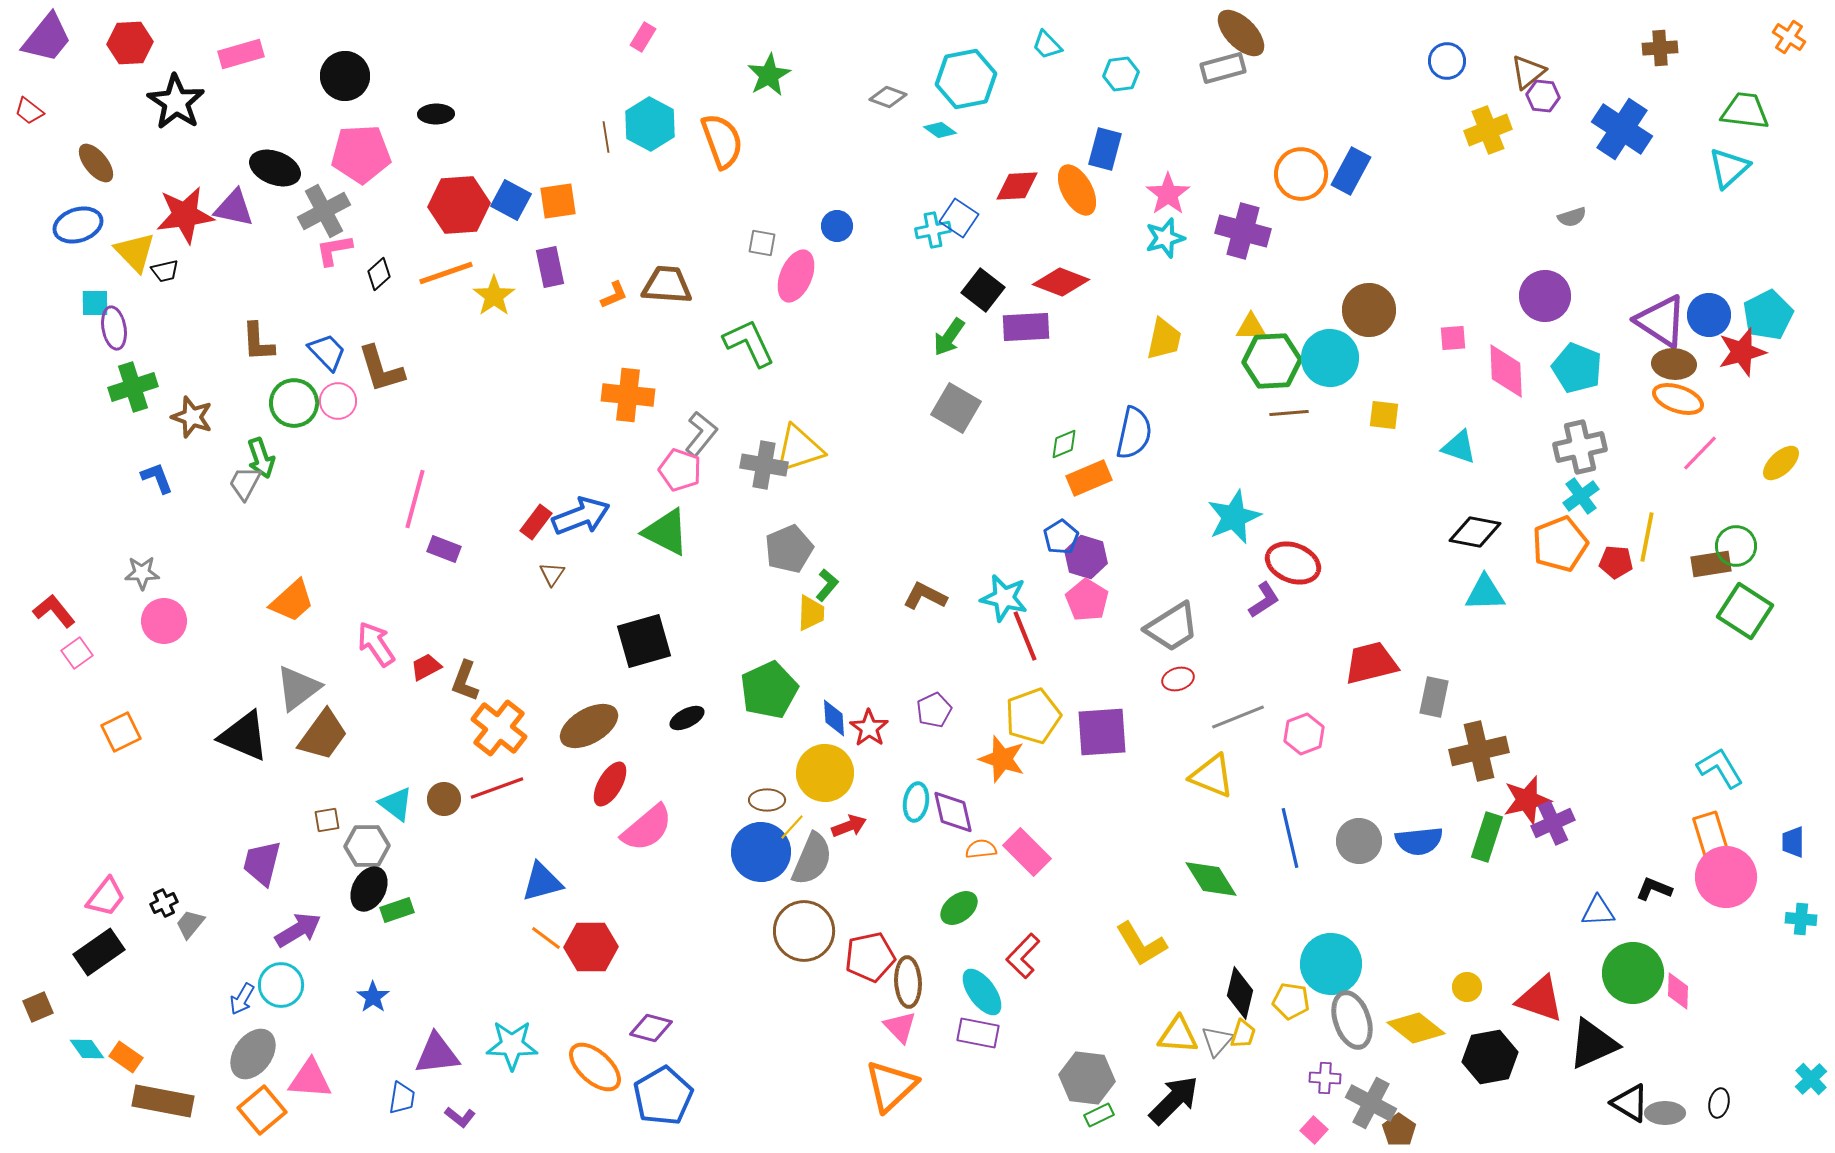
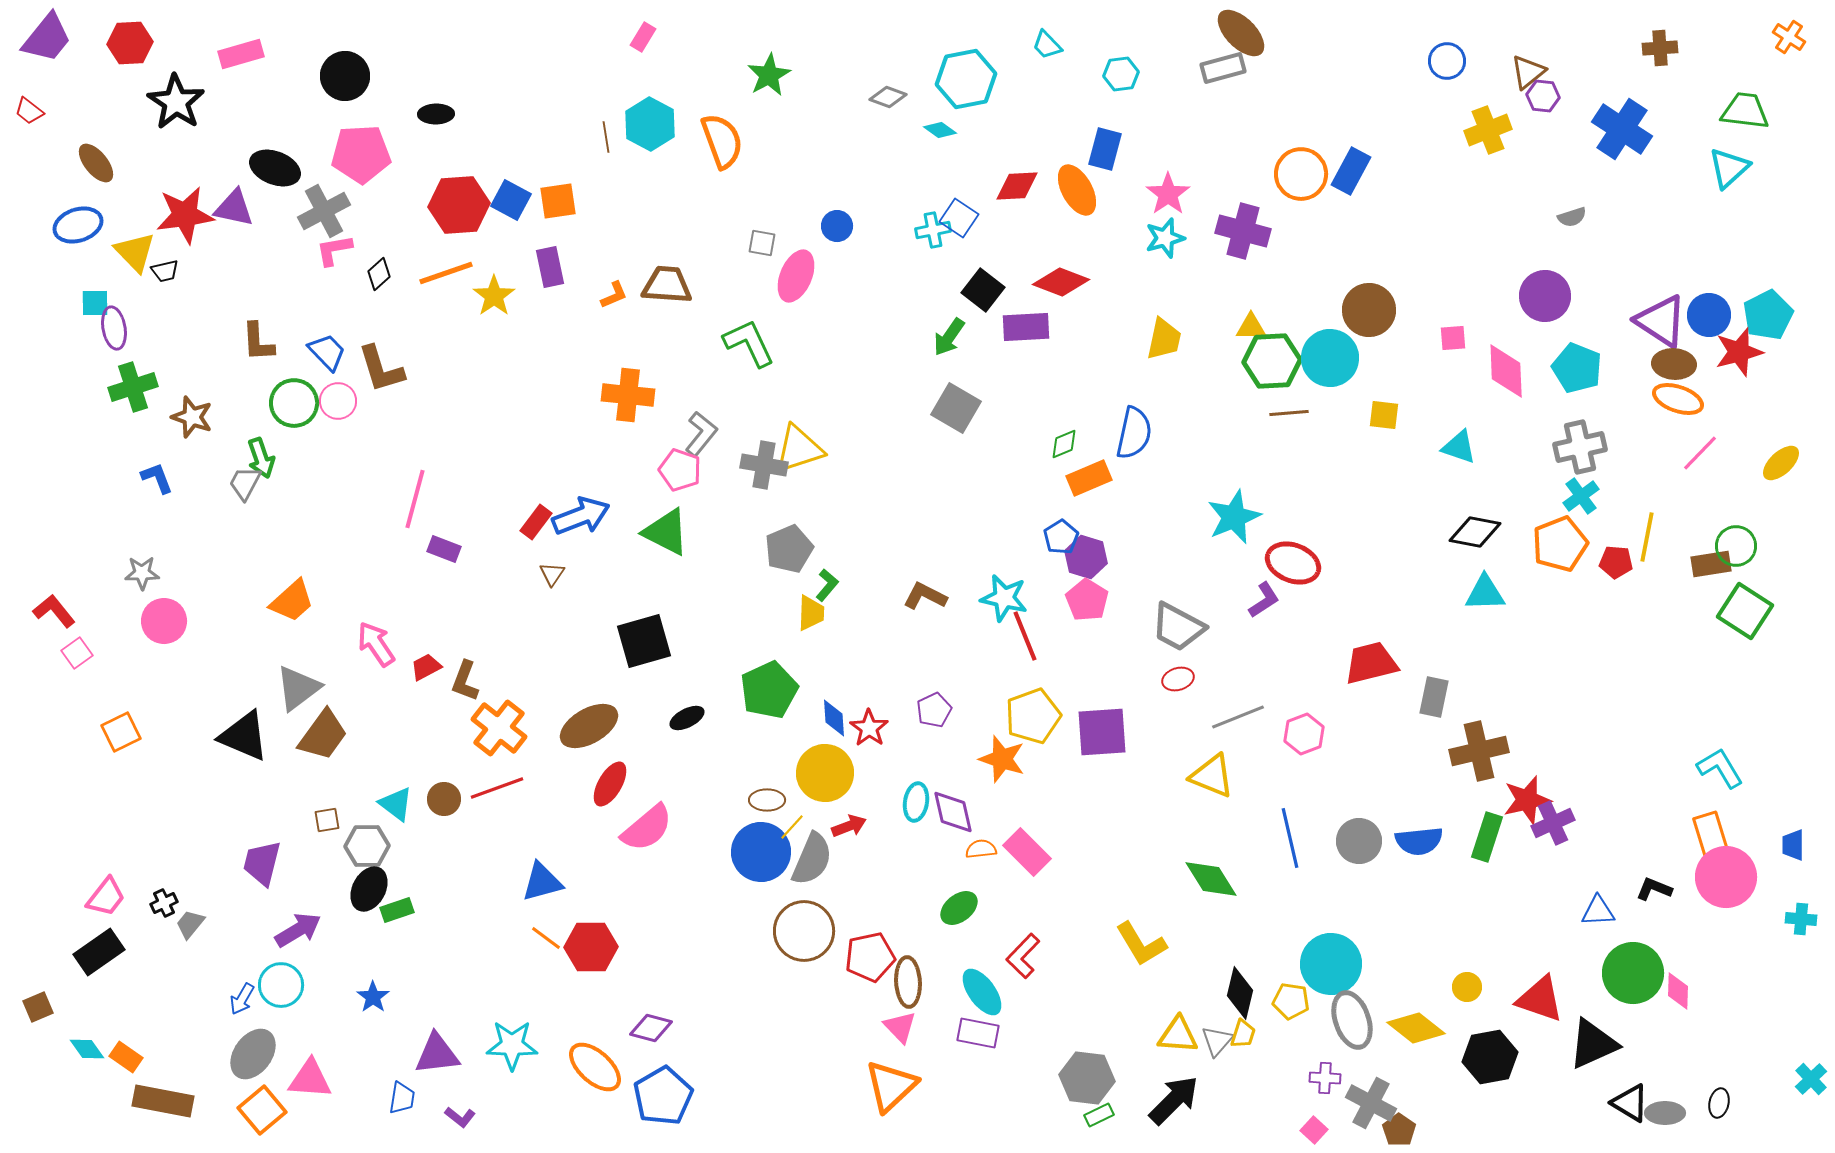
red star at (1742, 352): moved 3 px left
gray trapezoid at (1172, 627): moved 6 px right; rotated 60 degrees clockwise
blue trapezoid at (1793, 842): moved 3 px down
